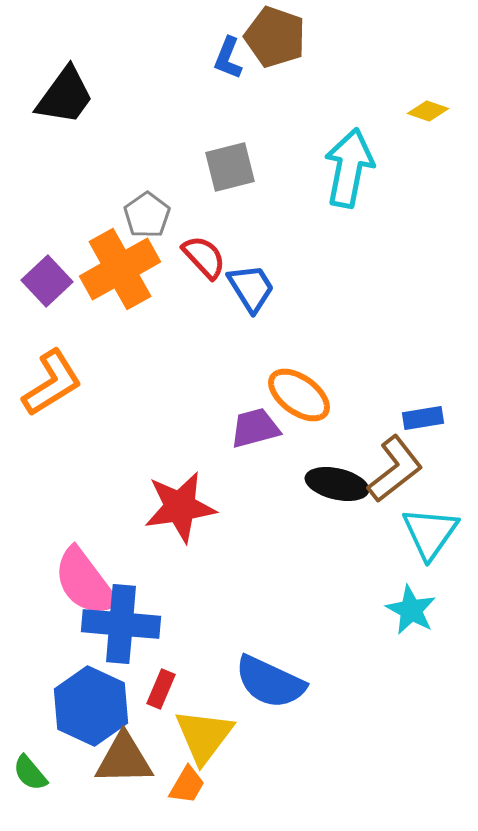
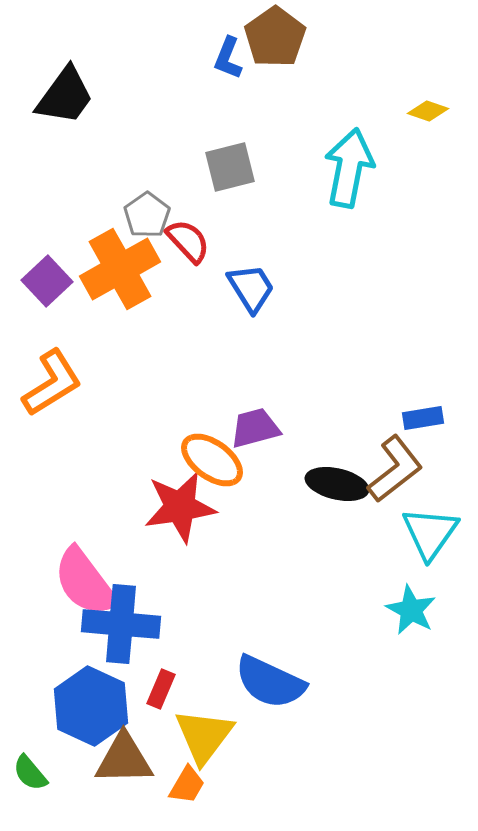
brown pentagon: rotated 18 degrees clockwise
red semicircle: moved 16 px left, 16 px up
orange ellipse: moved 87 px left, 65 px down
